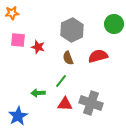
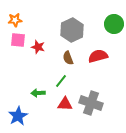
orange star: moved 3 px right, 7 px down
